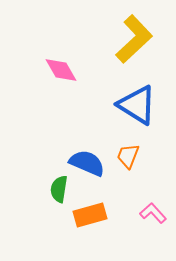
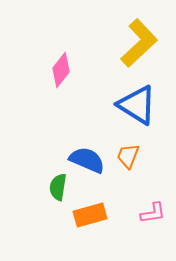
yellow L-shape: moved 5 px right, 4 px down
pink diamond: rotated 68 degrees clockwise
blue semicircle: moved 3 px up
green semicircle: moved 1 px left, 2 px up
pink L-shape: rotated 124 degrees clockwise
